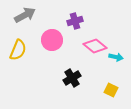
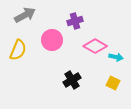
pink diamond: rotated 10 degrees counterclockwise
black cross: moved 2 px down
yellow square: moved 2 px right, 7 px up
